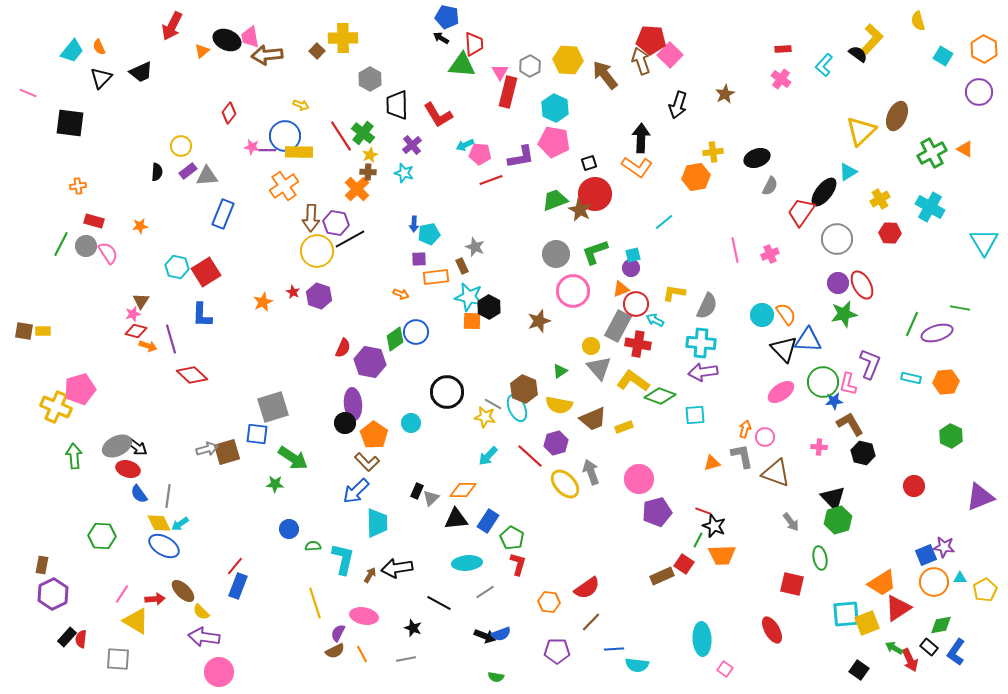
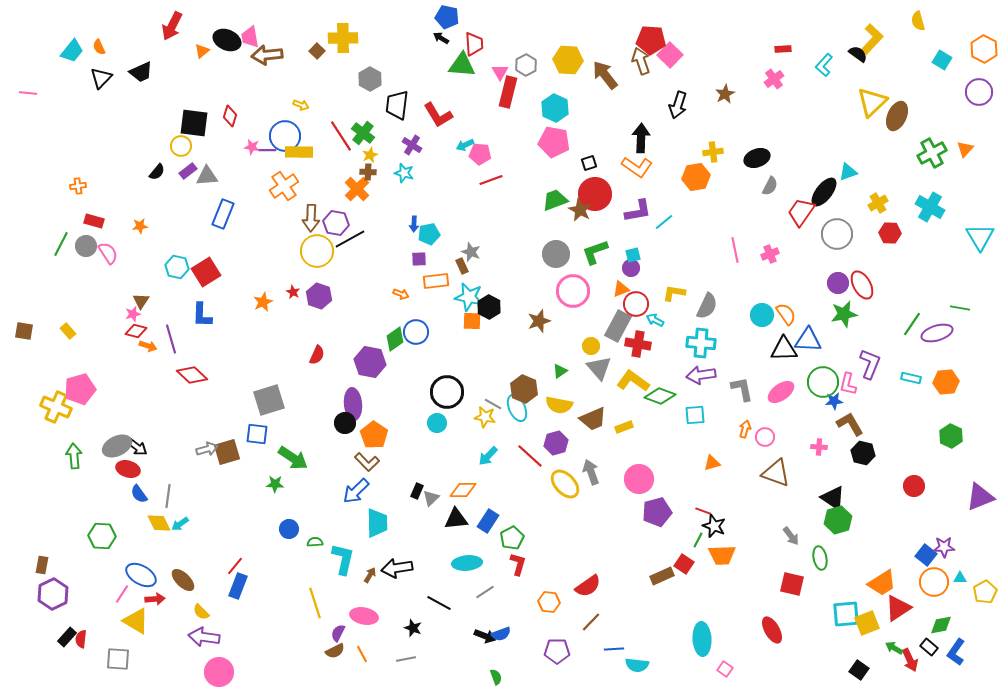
cyan square at (943, 56): moved 1 px left, 4 px down
gray hexagon at (530, 66): moved 4 px left, 1 px up
pink cross at (781, 79): moved 7 px left; rotated 18 degrees clockwise
pink line at (28, 93): rotated 18 degrees counterclockwise
black trapezoid at (397, 105): rotated 8 degrees clockwise
red diamond at (229, 113): moved 1 px right, 3 px down; rotated 20 degrees counterclockwise
black square at (70, 123): moved 124 px right
yellow triangle at (861, 131): moved 11 px right, 29 px up
purple cross at (412, 145): rotated 18 degrees counterclockwise
orange triangle at (965, 149): rotated 42 degrees clockwise
purple L-shape at (521, 157): moved 117 px right, 54 px down
black semicircle at (157, 172): rotated 36 degrees clockwise
cyan triangle at (848, 172): rotated 12 degrees clockwise
yellow cross at (880, 199): moved 2 px left, 4 px down
gray circle at (837, 239): moved 5 px up
cyan triangle at (984, 242): moved 4 px left, 5 px up
gray star at (475, 247): moved 4 px left, 5 px down
orange rectangle at (436, 277): moved 4 px down
green line at (912, 324): rotated 10 degrees clockwise
yellow rectangle at (43, 331): moved 25 px right; rotated 49 degrees clockwise
red semicircle at (343, 348): moved 26 px left, 7 px down
black triangle at (784, 349): rotated 48 degrees counterclockwise
purple arrow at (703, 372): moved 2 px left, 3 px down
gray square at (273, 407): moved 4 px left, 7 px up
cyan circle at (411, 423): moved 26 px right
gray L-shape at (742, 456): moved 67 px up
black triangle at (833, 498): rotated 12 degrees counterclockwise
gray arrow at (791, 522): moved 14 px down
green pentagon at (512, 538): rotated 15 degrees clockwise
blue ellipse at (164, 546): moved 23 px left, 29 px down
green semicircle at (313, 546): moved 2 px right, 4 px up
purple star at (944, 547): rotated 10 degrees counterclockwise
blue square at (926, 555): rotated 30 degrees counterclockwise
red semicircle at (587, 588): moved 1 px right, 2 px up
yellow pentagon at (985, 590): moved 2 px down
brown ellipse at (183, 591): moved 11 px up
green semicircle at (496, 677): rotated 119 degrees counterclockwise
